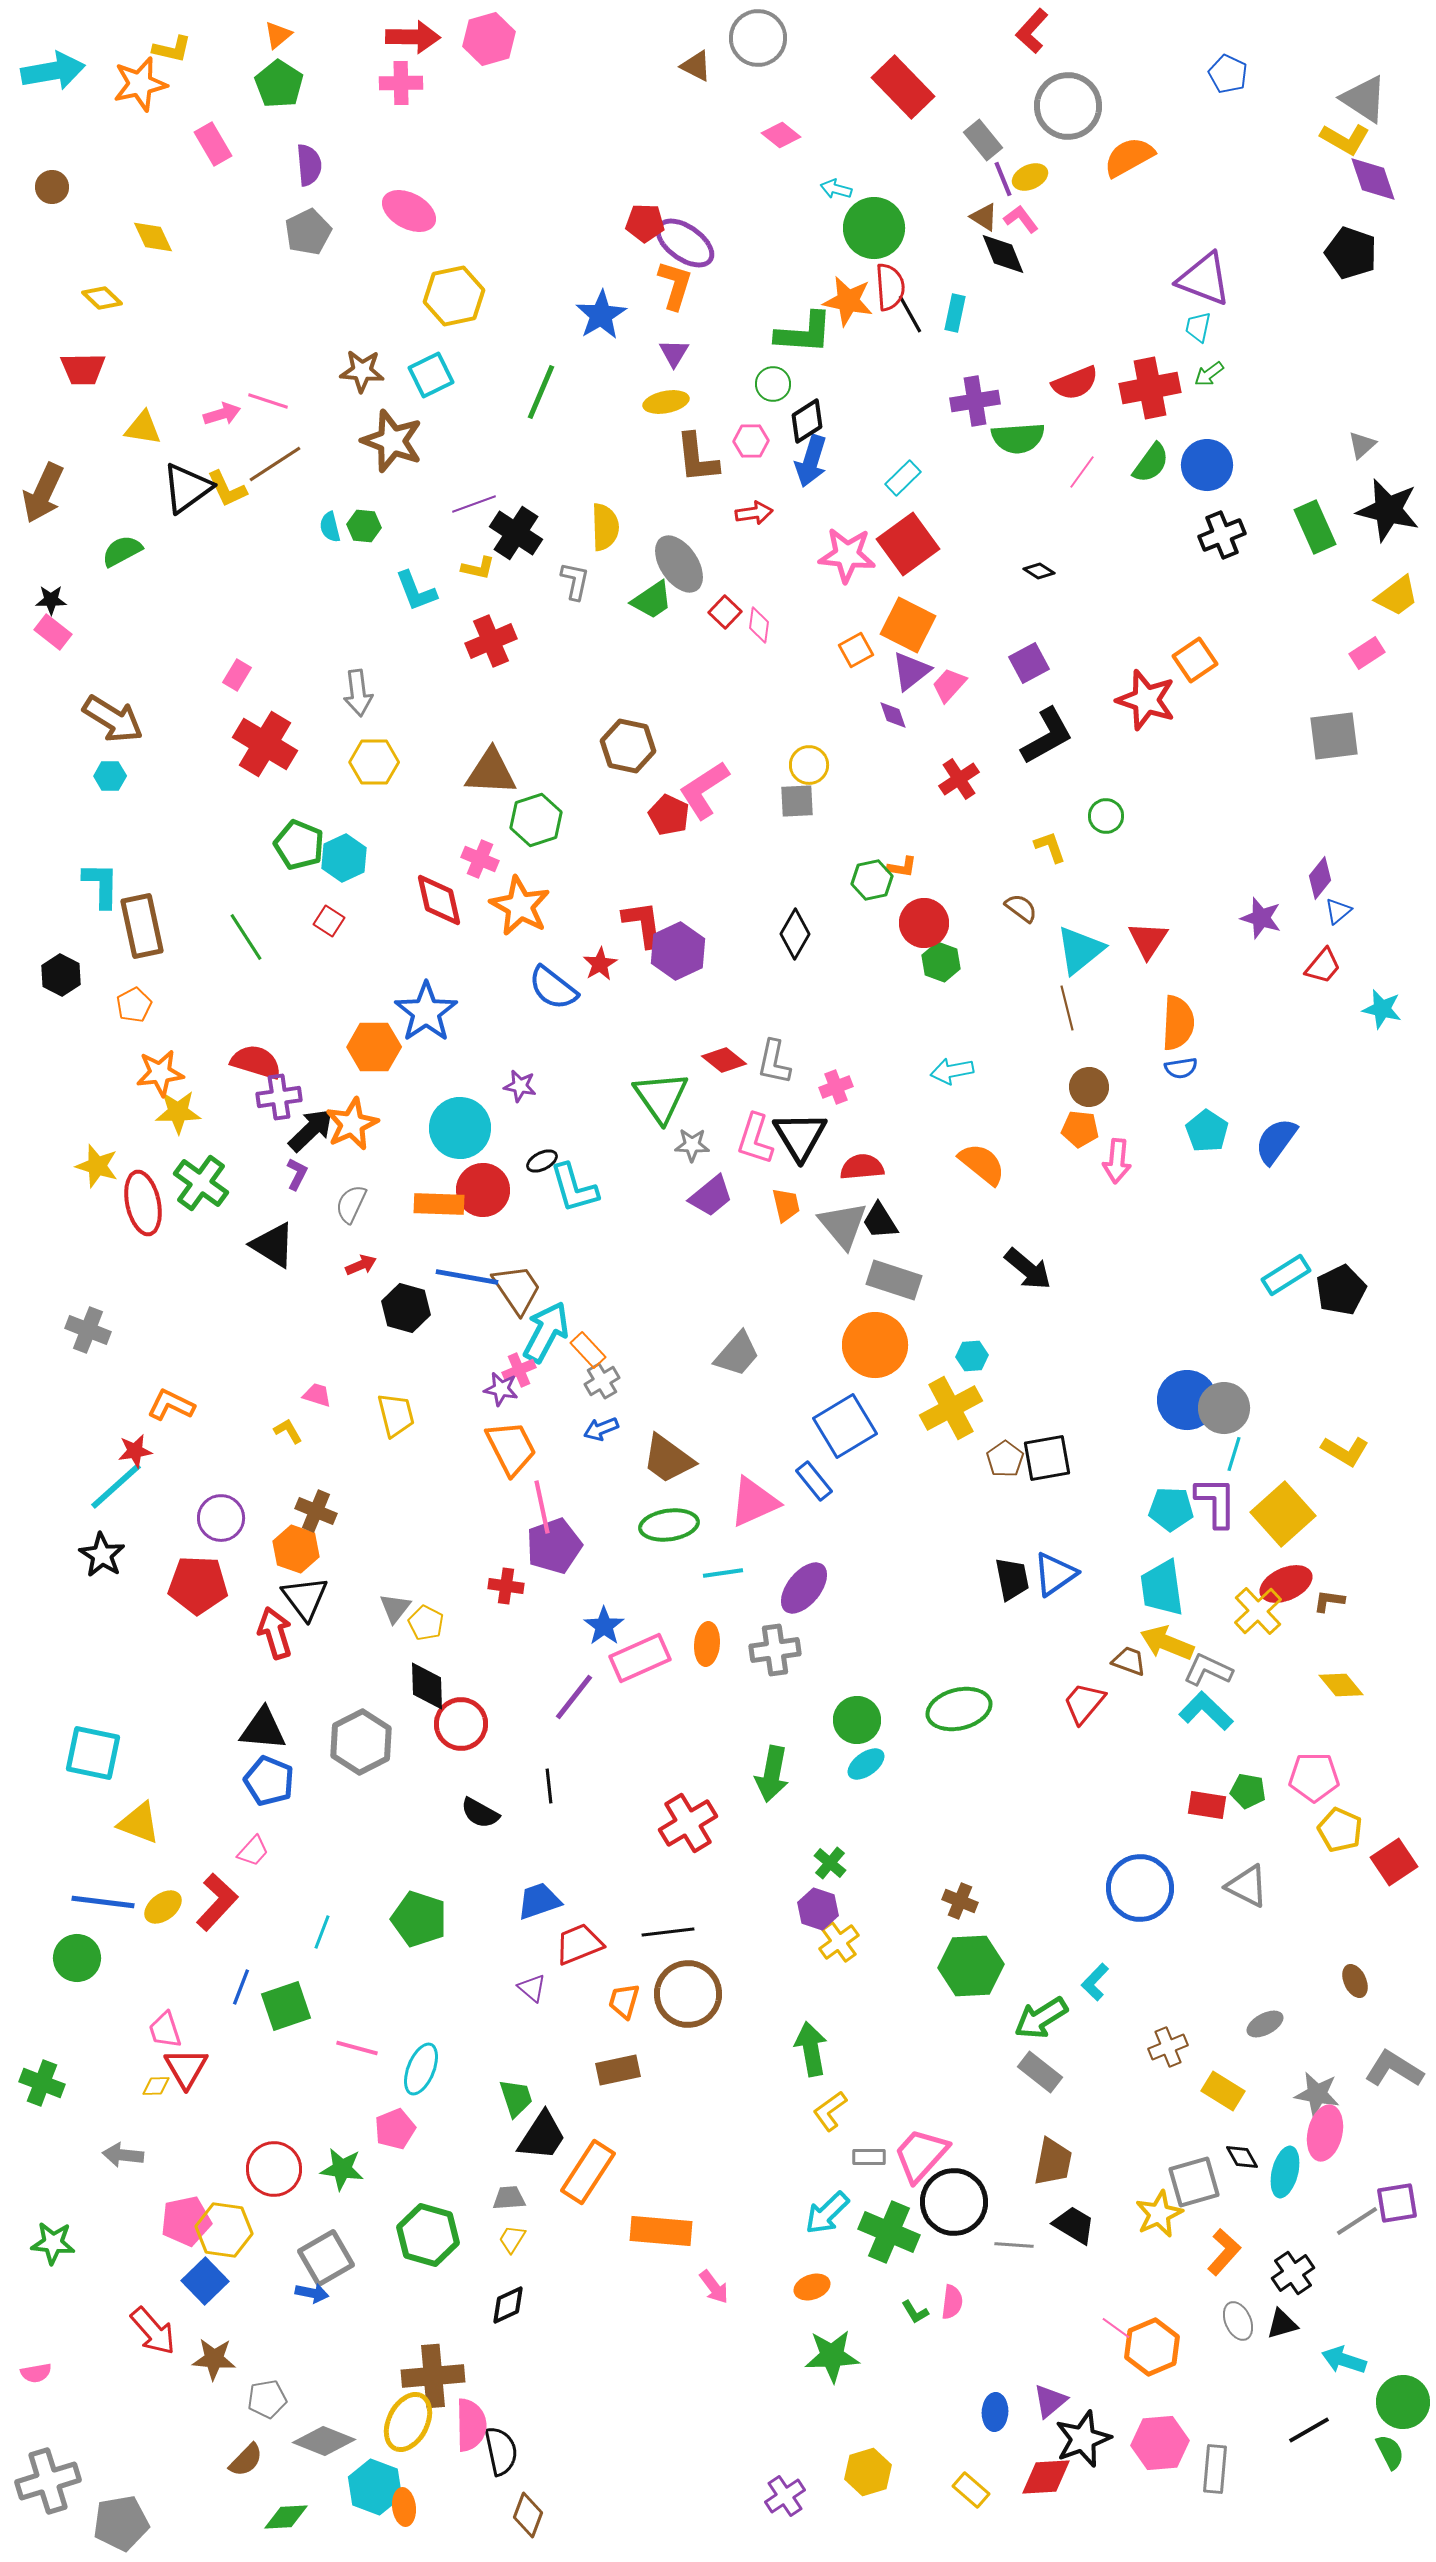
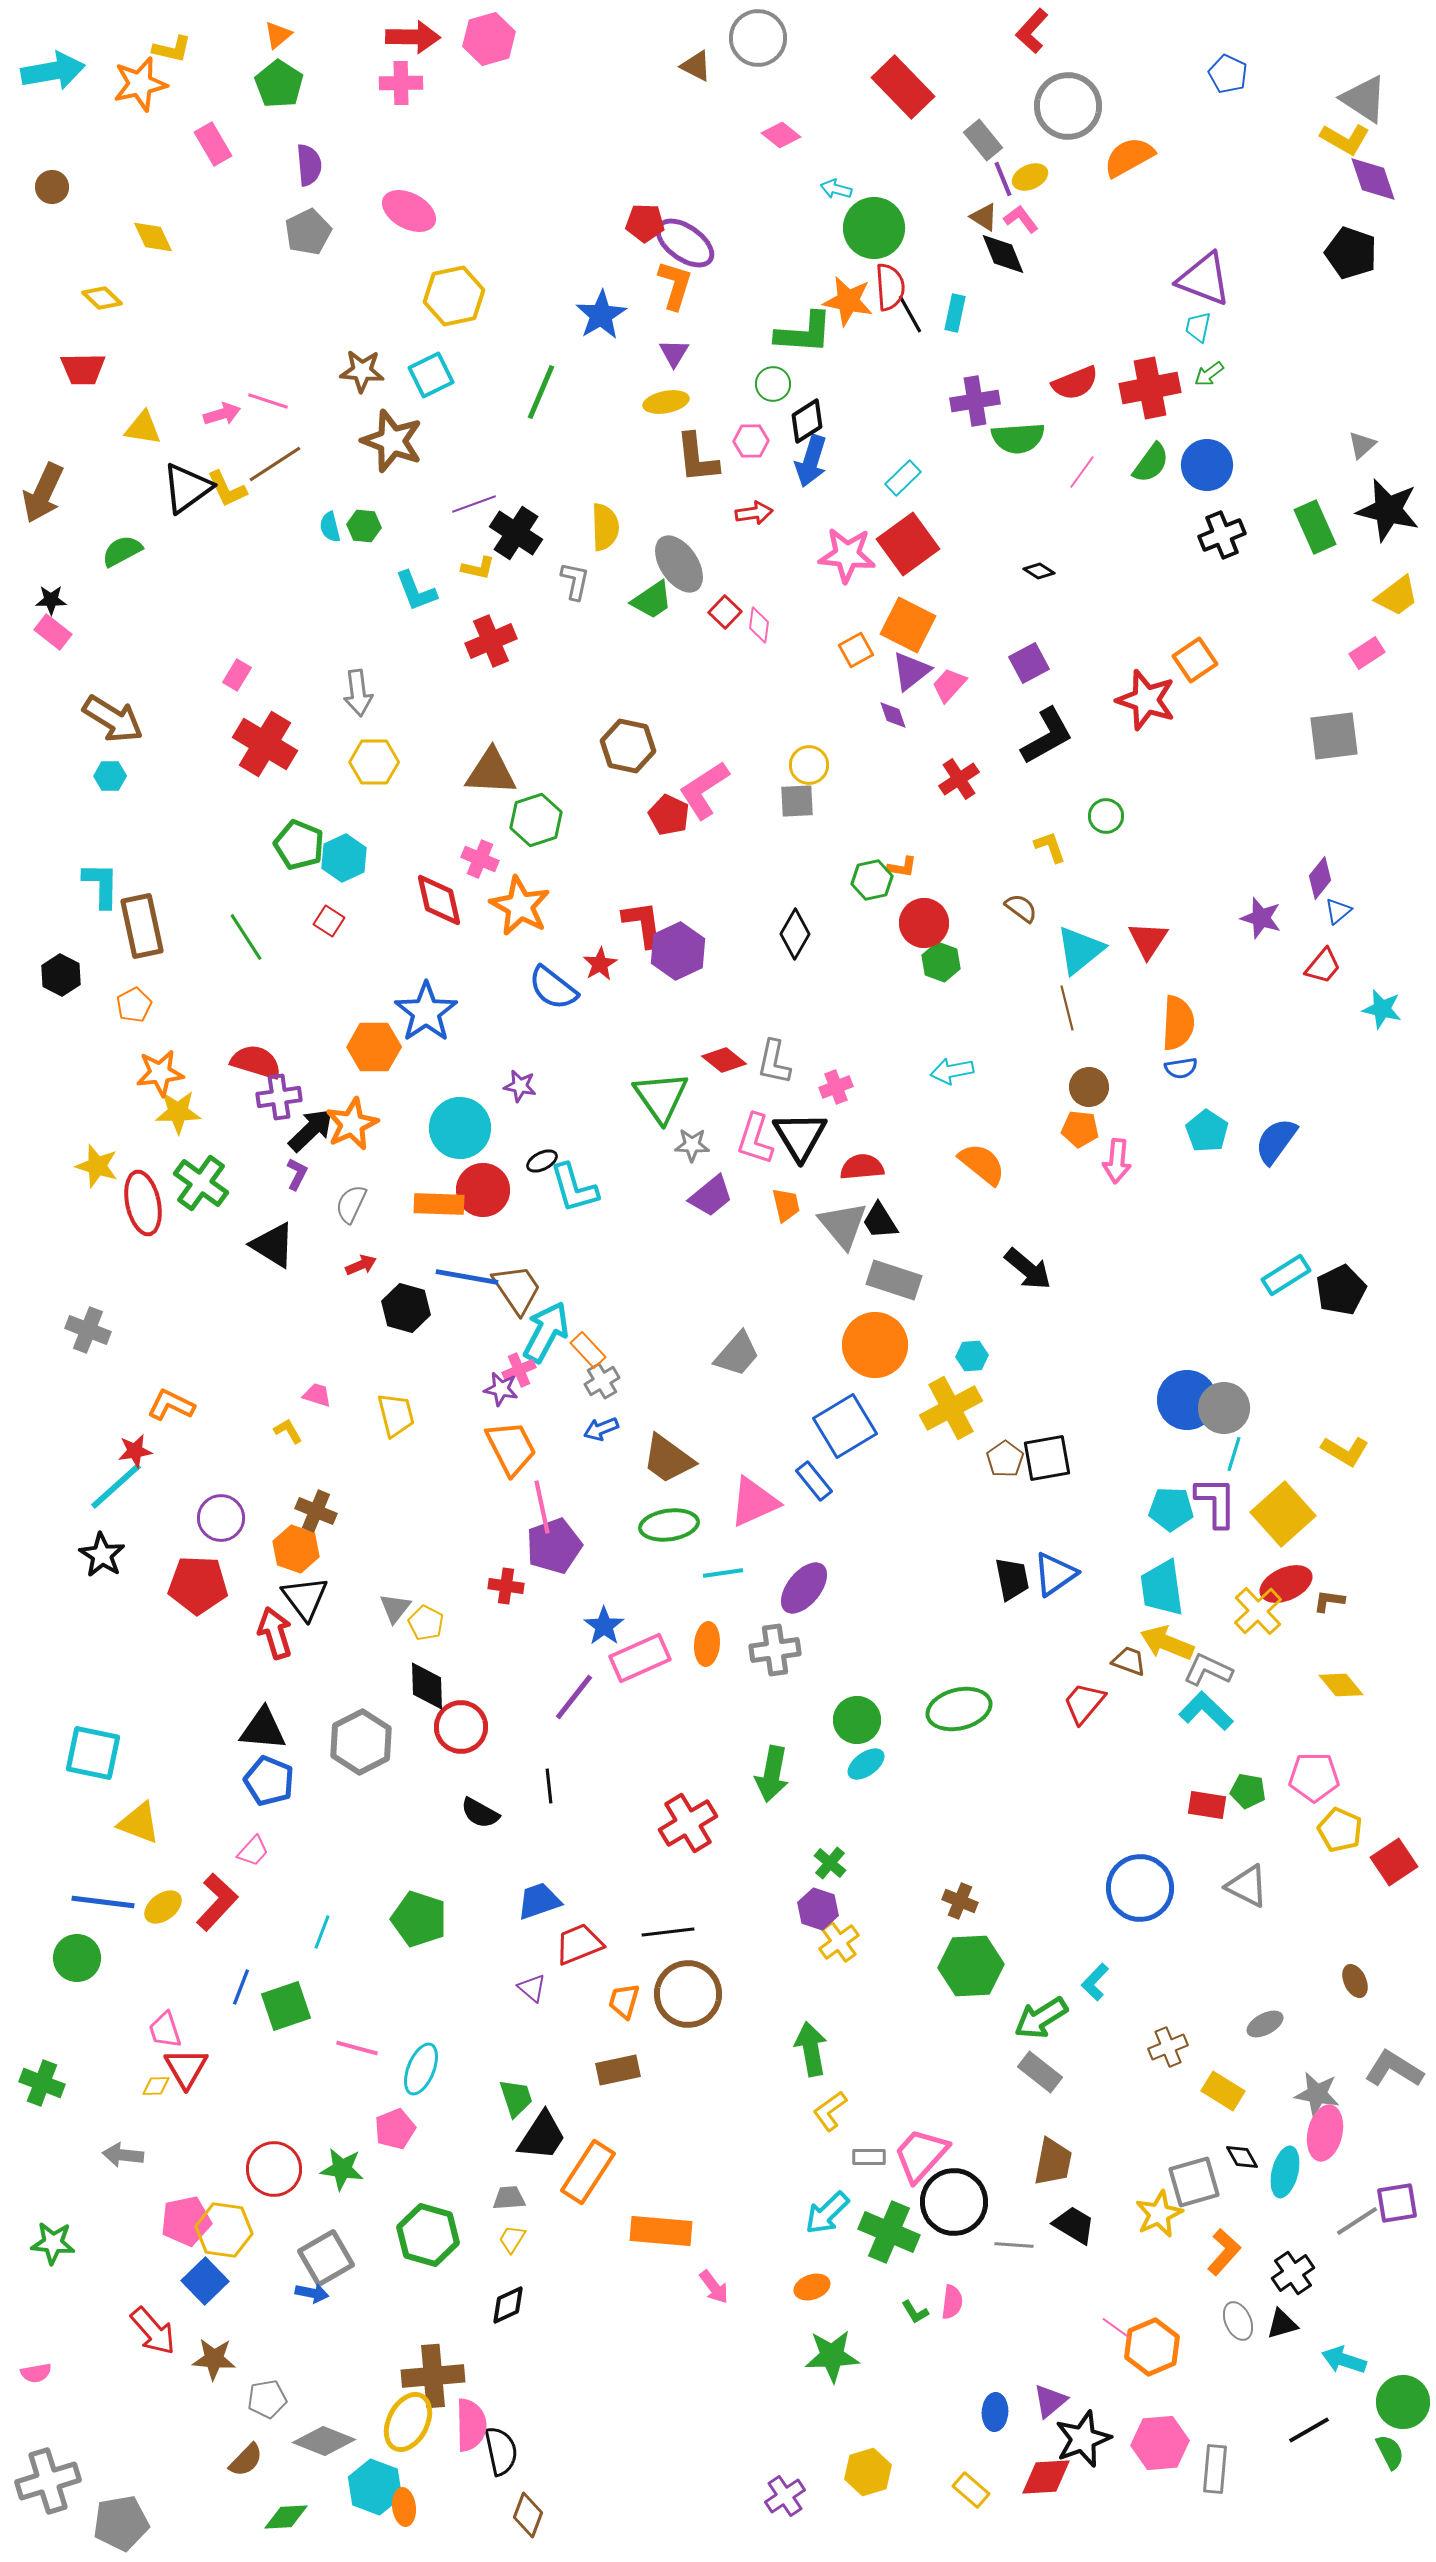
red circle at (461, 1724): moved 3 px down
